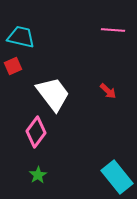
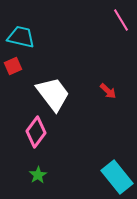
pink line: moved 8 px right, 10 px up; rotated 55 degrees clockwise
